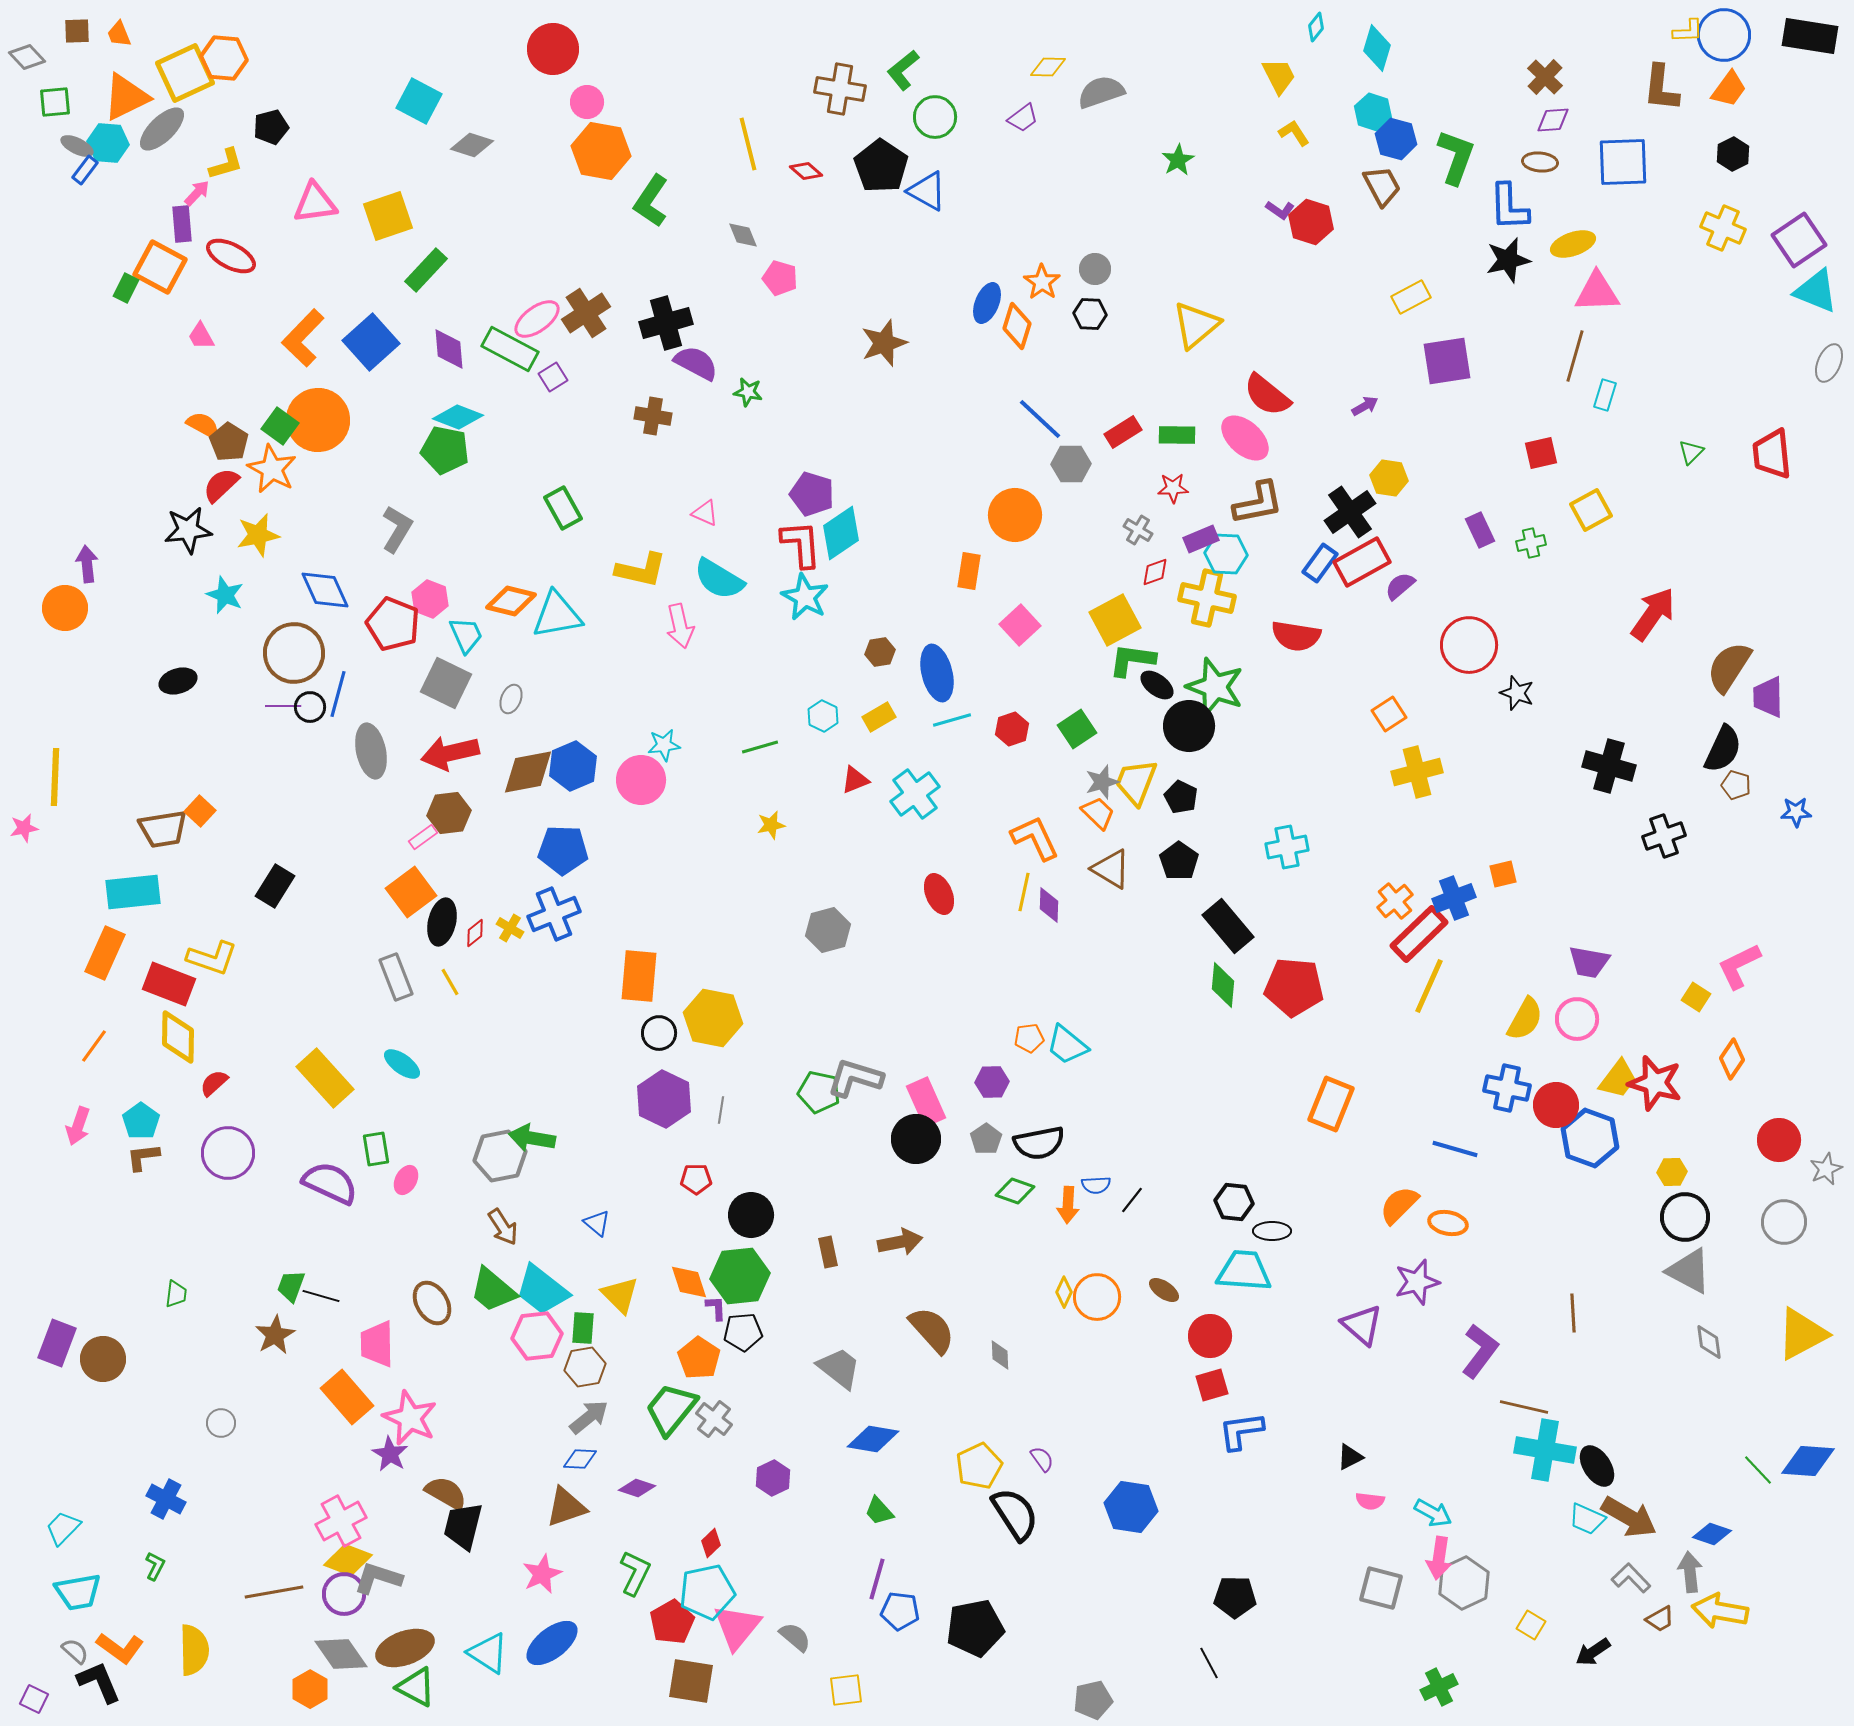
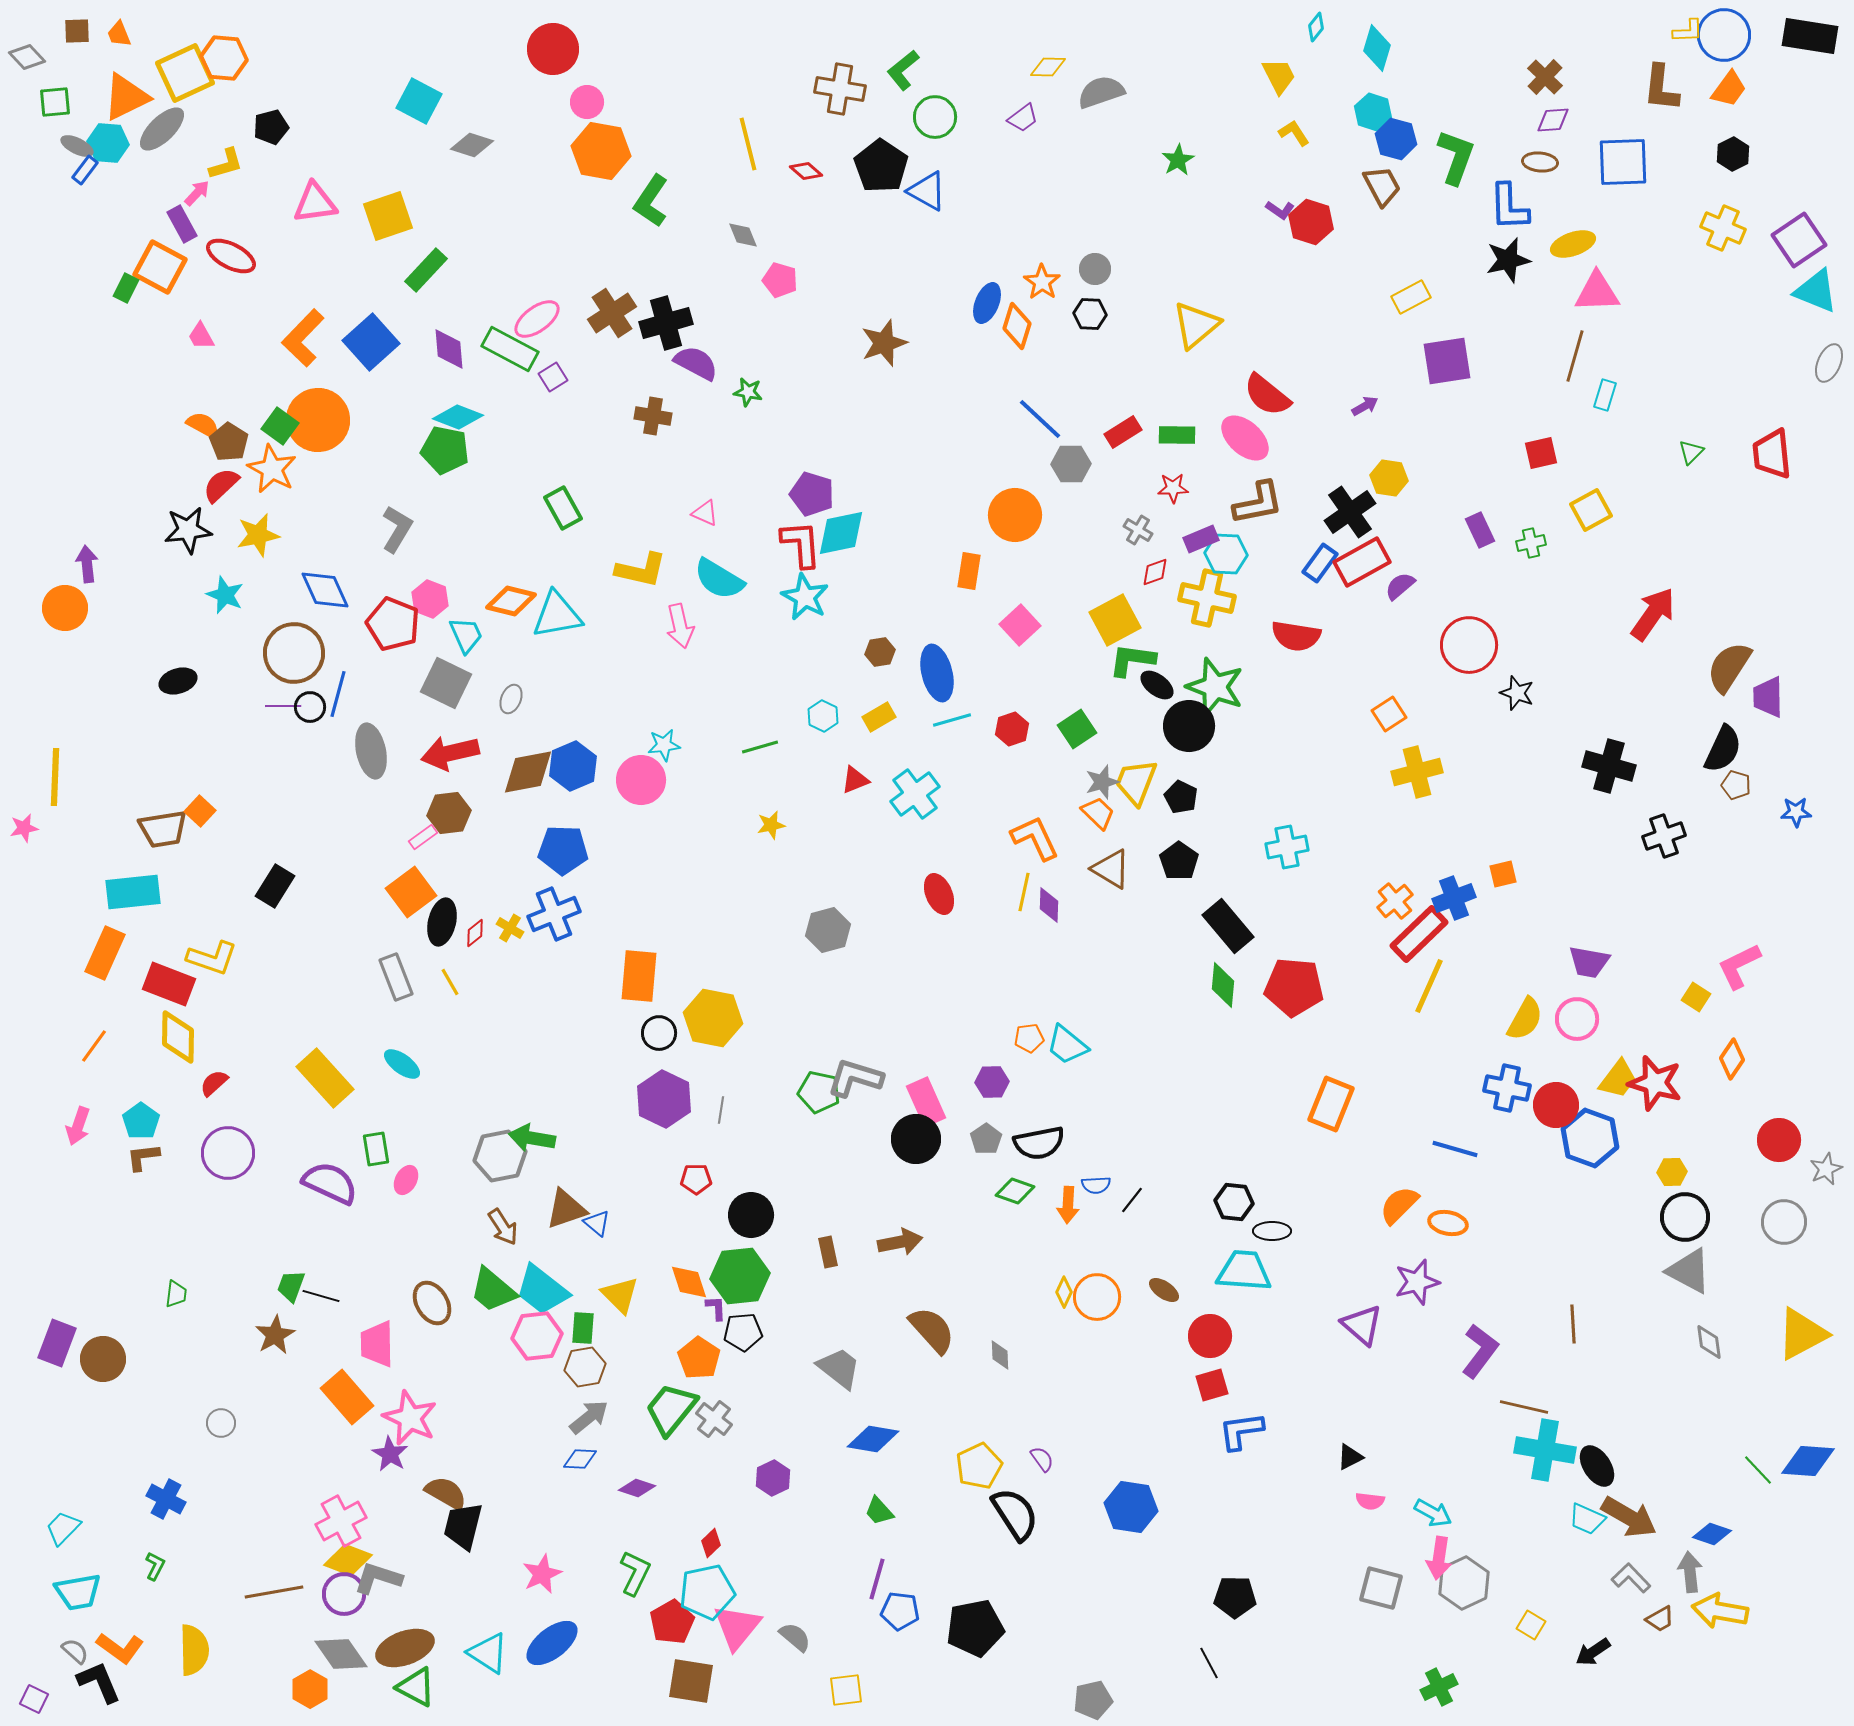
purple rectangle at (182, 224): rotated 24 degrees counterclockwise
pink pentagon at (780, 278): moved 2 px down
brown cross at (586, 313): moved 26 px right
cyan diamond at (841, 533): rotated 22 degrees clockwise
brown line at (1573, 1313): moved 11 px down
brown triangle at (566, 1507): moved 298 px up
